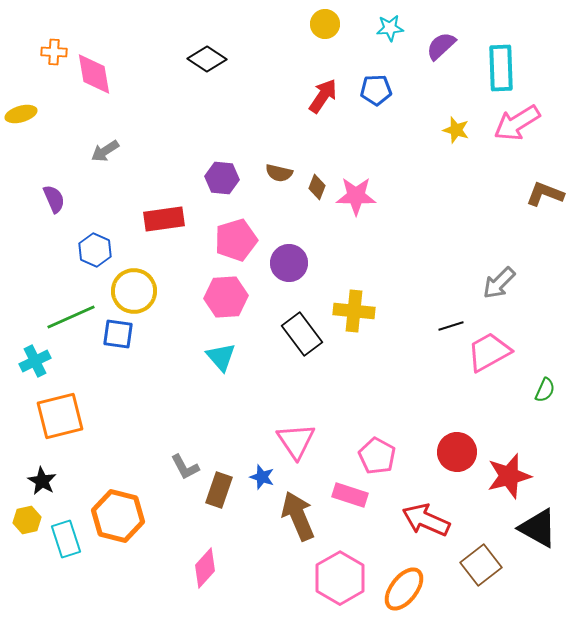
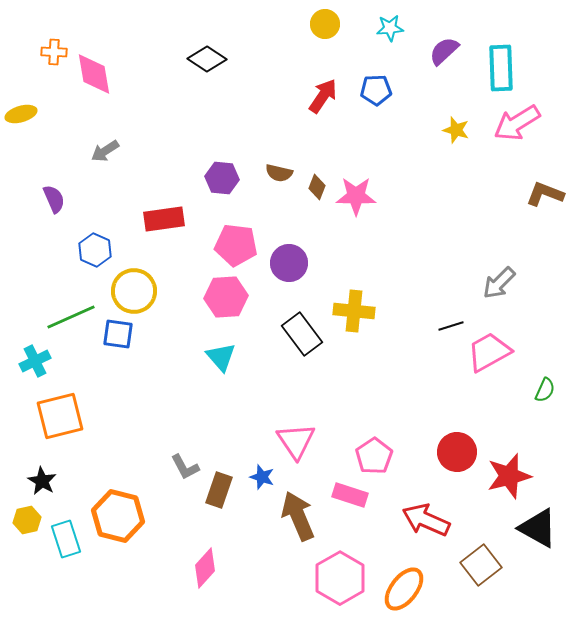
purple semicircle at (441, 46): moved 3 px right, 5 px down
pink pentagon at (236, 240): moved 5 px down; rotated 24 degrees clockwise
pink pentagon at (377, 456): moved 3 px left; rotated 9 degrees clockwise
